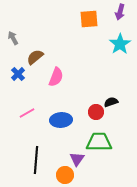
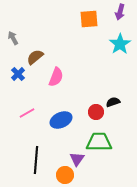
black semicircle: moved 2 px right
blue ellipse: rotated 20 degrees counterclockwise
